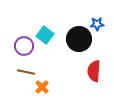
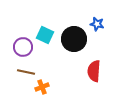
blue star: rotated 16 degrees clockwise
cyan square: rotated 12 degrees counterclockwise
black circle: moved 5 px left
purple circle: moved 1 px left, 1 px down
orange cross: rotated 24 degrees clockwise
